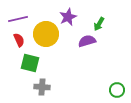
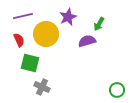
purple line: moved 5 px right, 3 px up
gray cross: rotated 21 degrees clockwise
